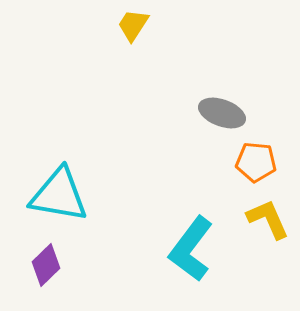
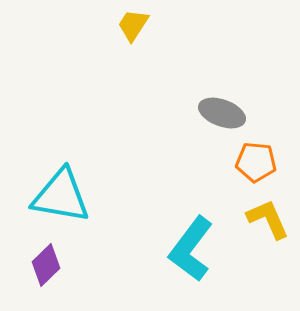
cyan triangle: moved 2 px right, 1 px down
